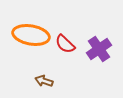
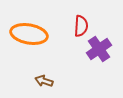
orange ellipse: moved 2 px left, 1 px up
red semicircle: moved 16 px right, 18 px up; rotated 130 degrees counterclockwise
